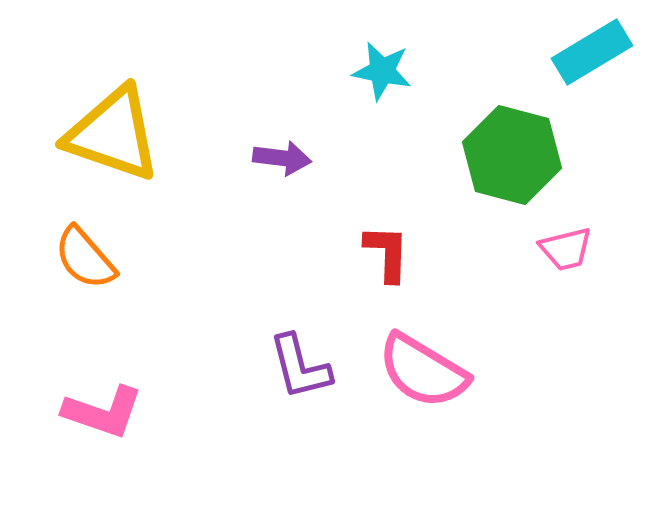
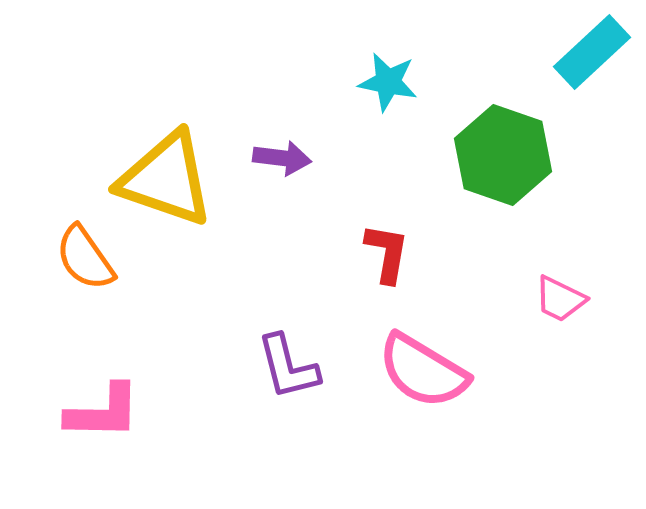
cyan rectangle: rotated 12 degrees counterclockwise
cyan star: moved 6 px right, 11 px down
yellow triangle: moved 53 px right, 45 px down
green hexagon: moved 9 px left; rotated 4 degrees clockwise
pink trapezoid: moved 6 px left, 50 px down; rotated 40 degrees clockwise
red L-shape: rotated 8 degrees clockwise
orange semicircle: rotated 6 degrees clockwise
purple L-shape: moved 12 px left
pink L-shape: rotated 18 degrees counterclockwise
